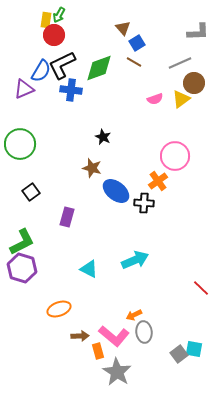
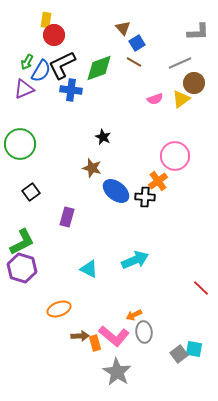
green arrow: moved 32 px left, 47 px down
black cross: moved 1 px right, 6 px up
orange rectangle: moved 3 px left, 8 px up
